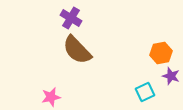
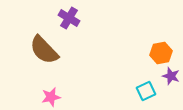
purple cross: moved 2 px left
brown semicircle: moved 33 px left
cyan square: moved 1 px right, 1 px up
